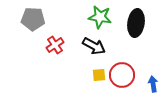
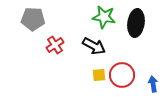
green star: moved 4 px right
